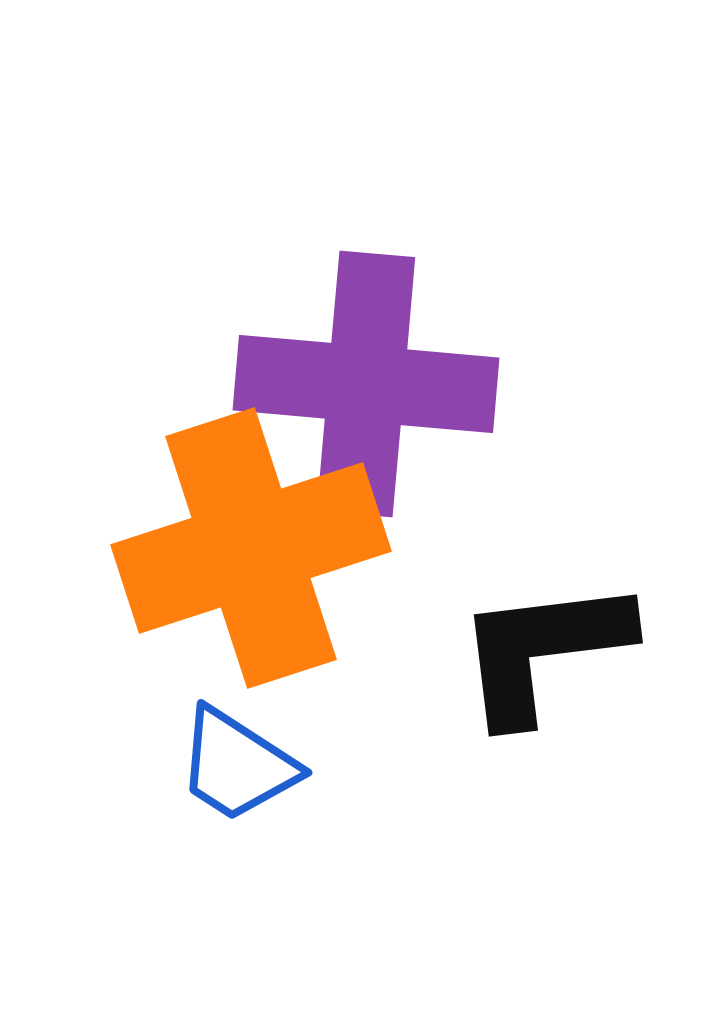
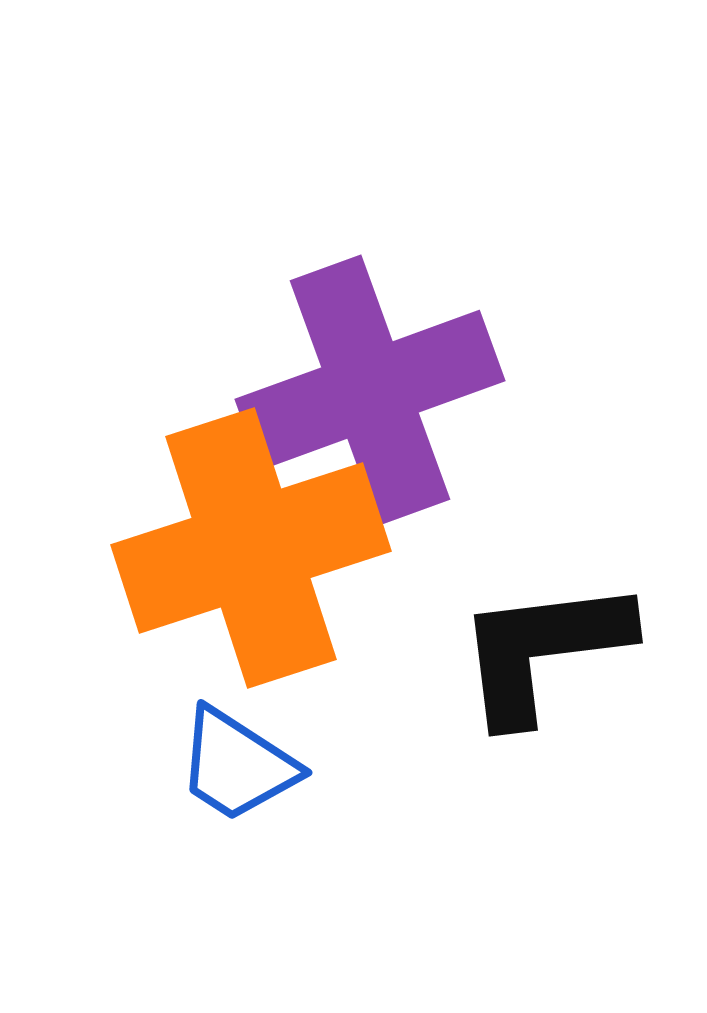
purple cross: moved 4 px right, 6 px down; rotated 25 degrees counterclockwise
